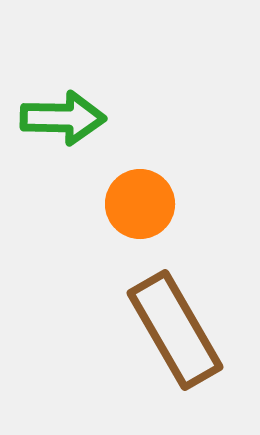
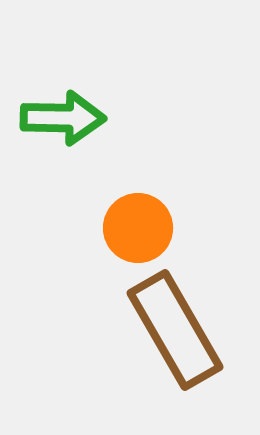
orange circle: moved 2 px left, 24 px down
